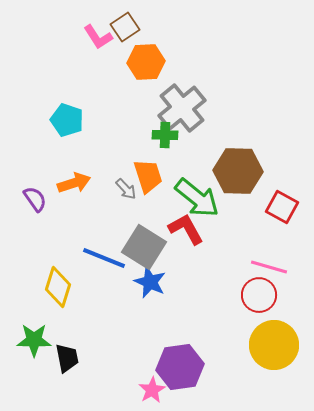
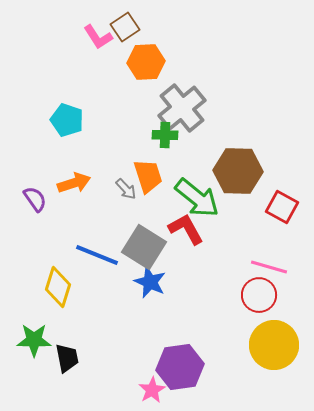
blue line: moved 7 px left, 3 px up
